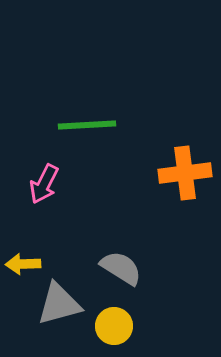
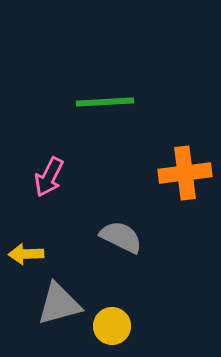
green line: moved 18 px right, 23 px up
pink arrow: moved 5 px right, 7 px up
yellow arrow: moved 3 px right, 10 px up
gray semicircle: moved 31 px up; rotated 6 degrees counterclockwise
yellow circle: moved 2 px left
